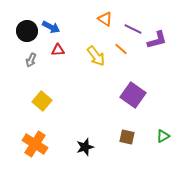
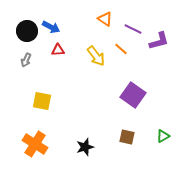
purple L-shape: moved 2 px right, 1 px down
gray arrow: moved 5 px left
yellow square: rotated 30 degrees counterclockwise
